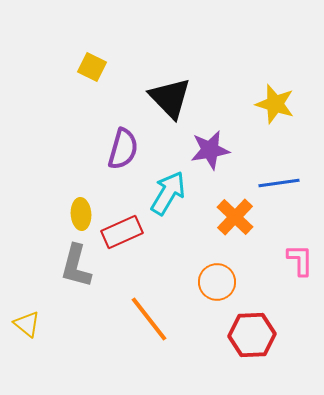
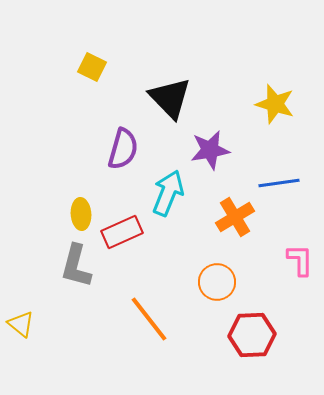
cyan arrow: rotated 9 degrees counterclockwise
orange cross: rotated 15 degrees clockwise
yellow triangle: moved 6 px left
